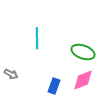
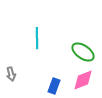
green ellipse: rotated 15 degrees clockwise
gray arrow: rotated 48 degrees clockwise
